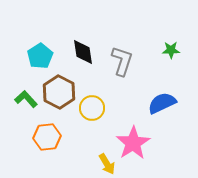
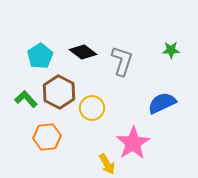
black diamond: rotated 44 degrees counterclockwise
